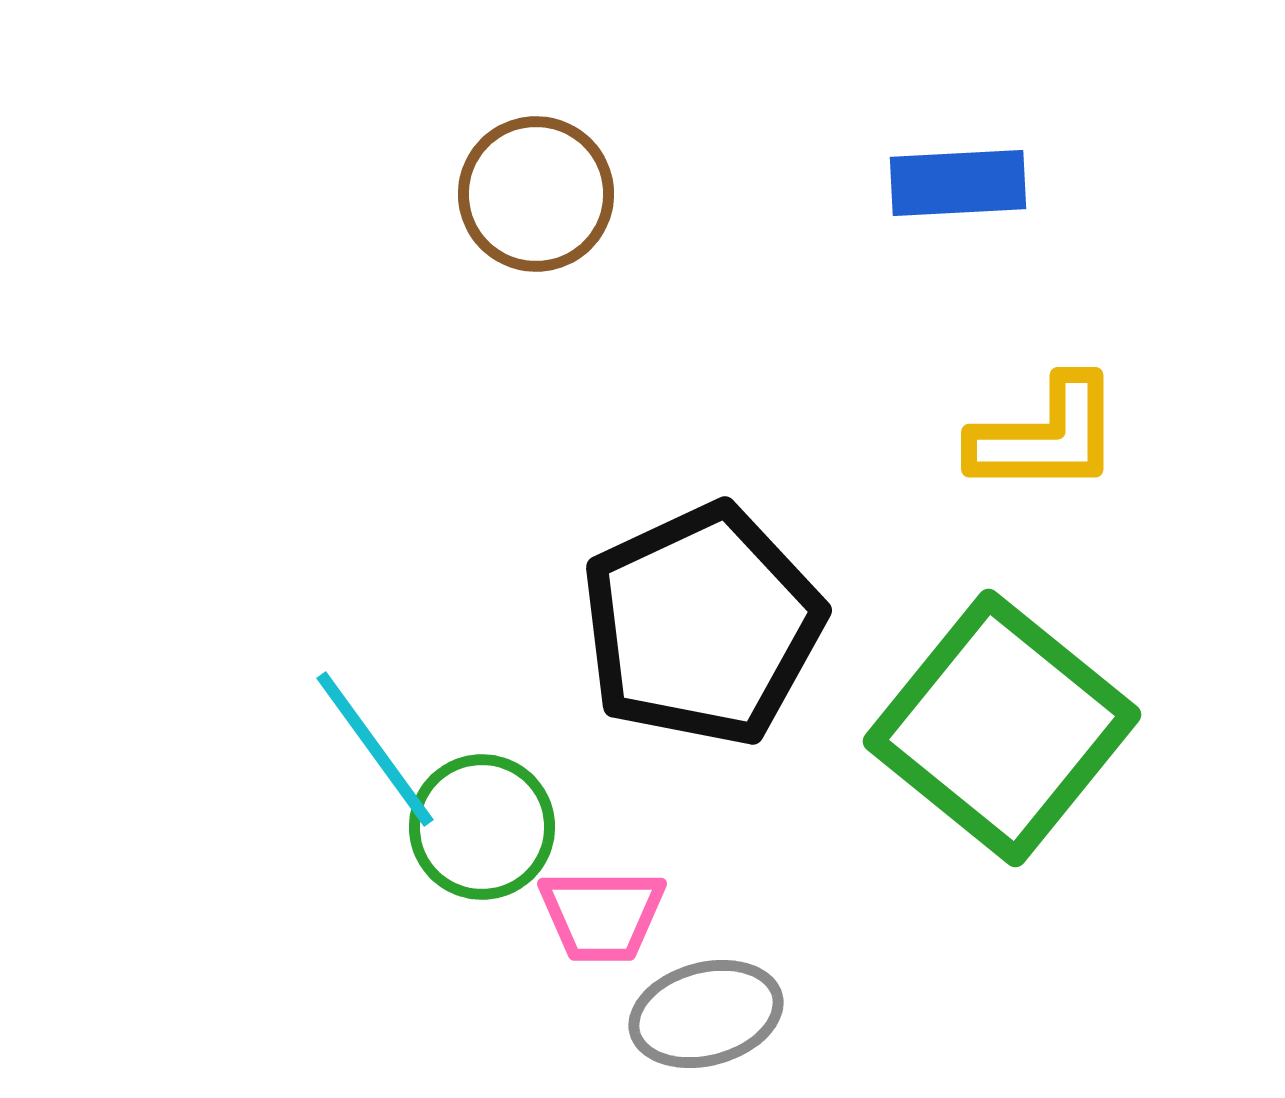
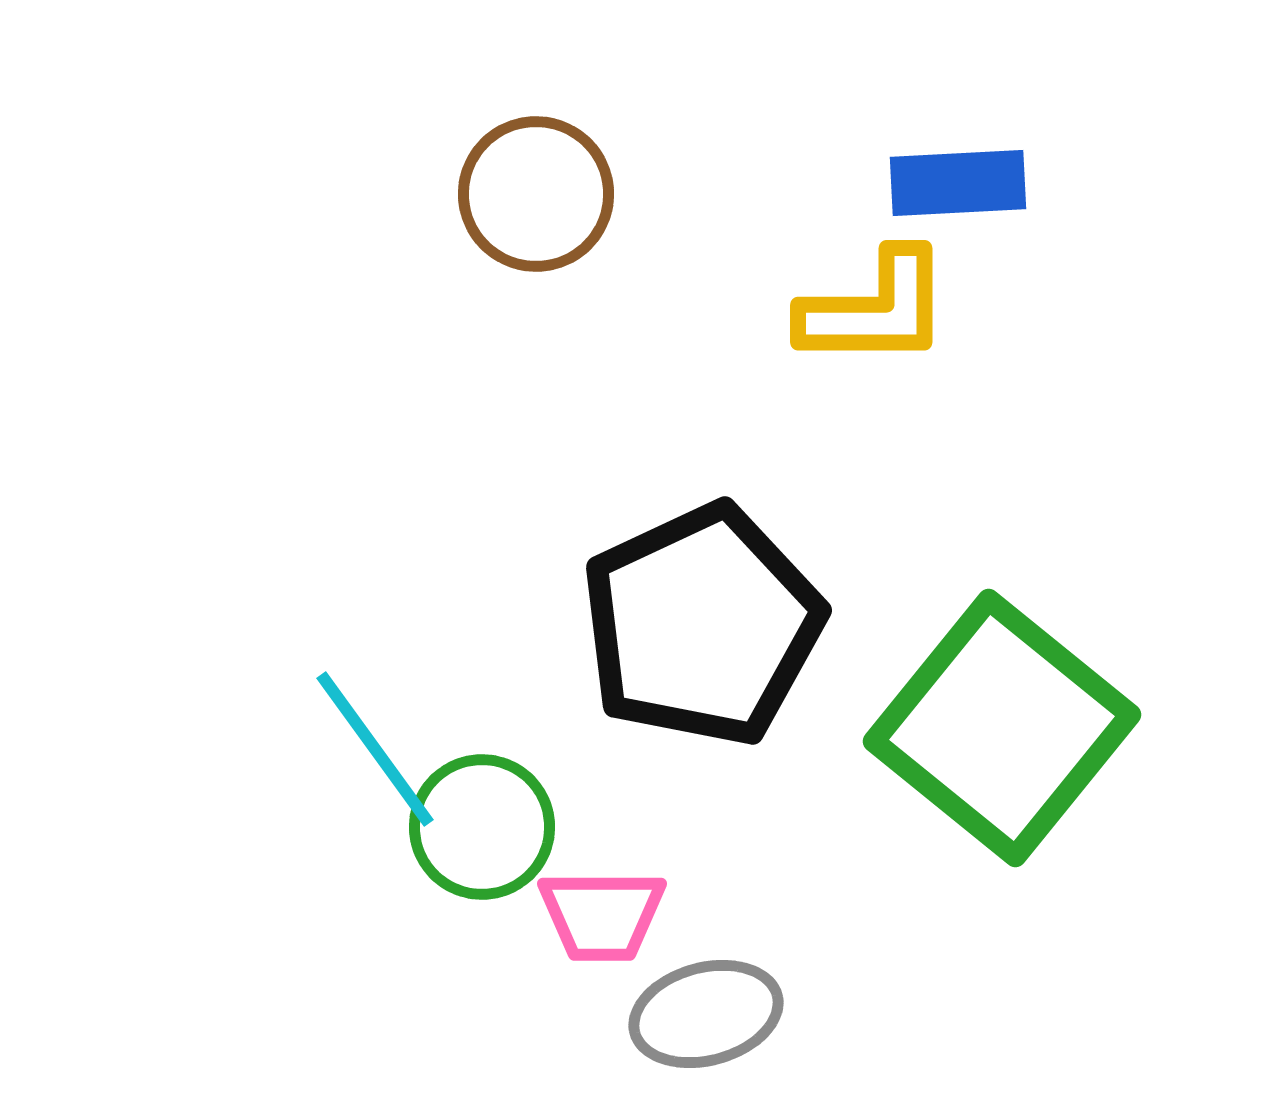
yellow L-shape: moved 171 px left, 127 px up
